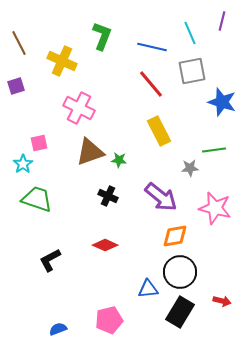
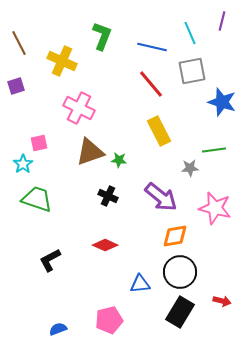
blue triangle: moved 8 px left, 5 px up
